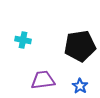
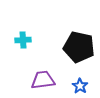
cyan cross: rotated 14 degrees counterclockwise
black pentagon: moved 1 px left, 1 px down; rotated 20 degrees clockwise
